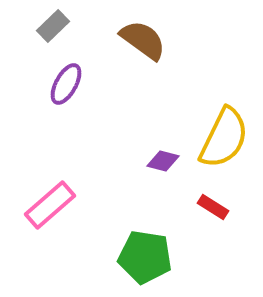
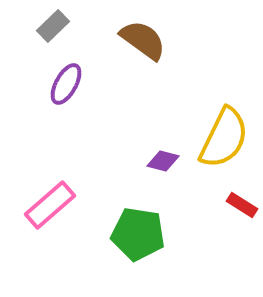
red rectangle: moved 29 px right, 2 px up
green pentagon: moved 7 px left, 23 px up
